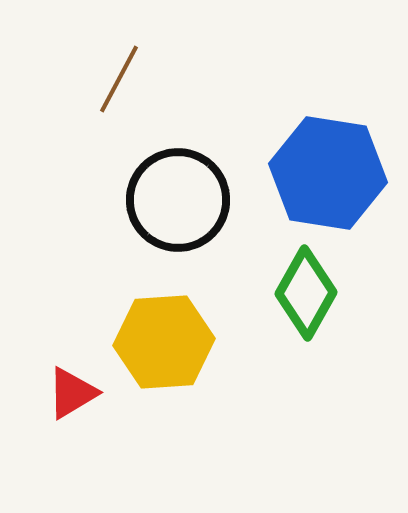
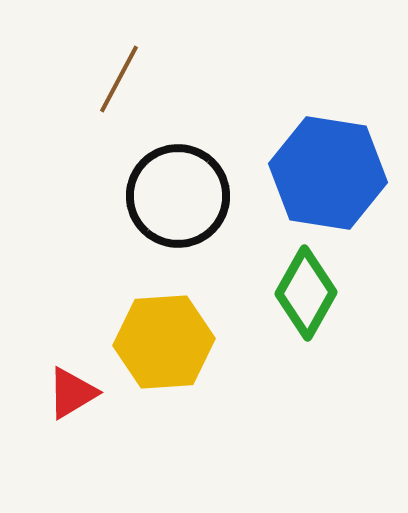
black circle: moved 4 px up
